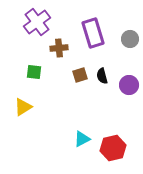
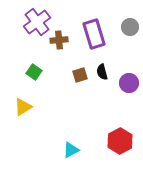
purple rectangle: moved 1 px right, 1 px down
gray circle: moved 12 px up
brown cross: moved 8 px up
green square: rotated 28 degrees clockwise
black semicircle: moved 4 px up
purple circle: moved 2 px up
cyan triangle: moved 11 px left, 11 px down
red hexagon: moved 7 px right, 7 px up; rotated 15 degrees counterclockwise
